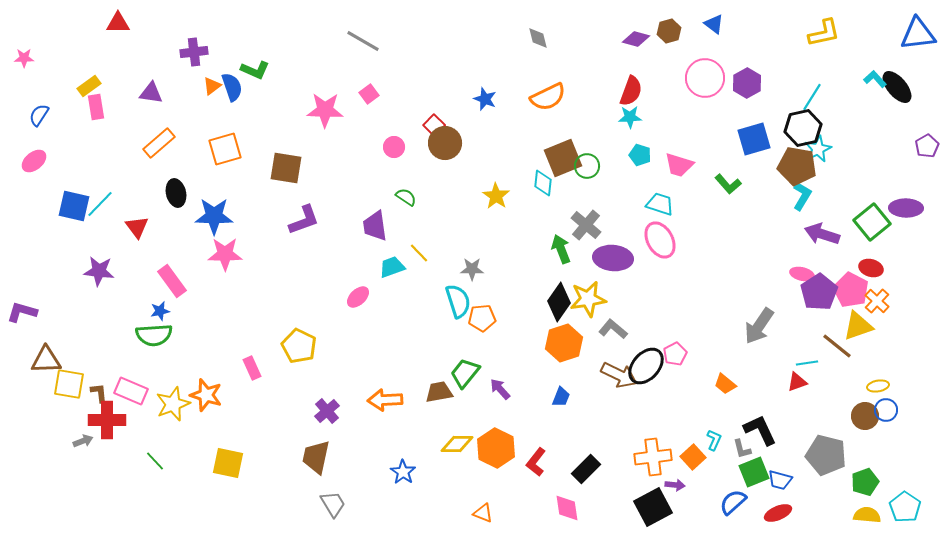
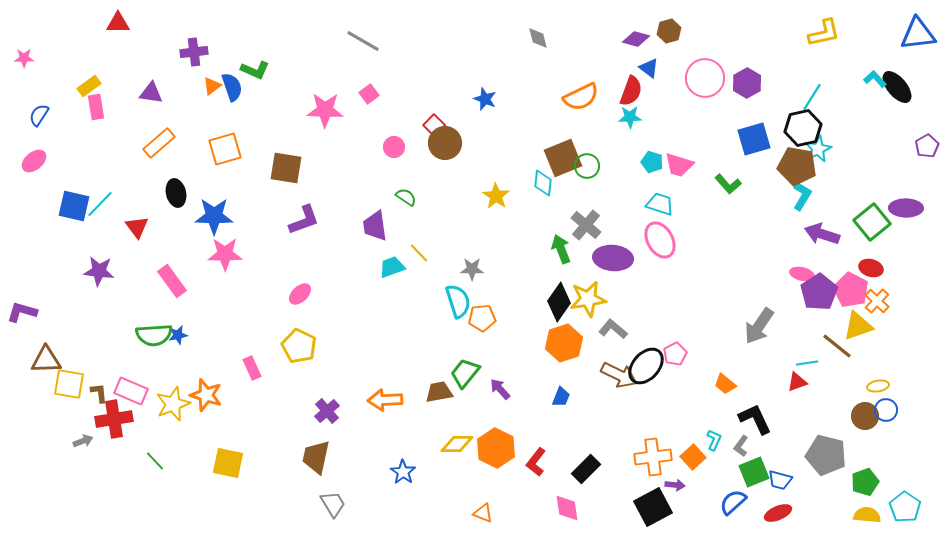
blue triangle at (714, 24): moved 65 px left, 44 px down
orange semicircle at (548, 97): moved 33 px right
cyan pentagon at (640, 155): moved 12 px right, 7 px down
pink ellipse at (358, 297): moved 58 px left, 3 px up
blue star at (160, 311): moved 18 px right, 24 px down
red cross at (107, 420): moved 7 px right, 1 px up; rotated 9 degrees counterclockwise
black L-shape at (760, 430): moved 5 px left, 11 px up
gray L-shape at (742, 449): moved 1 px left, 3 px up; rotated 50 degrees clockwise
